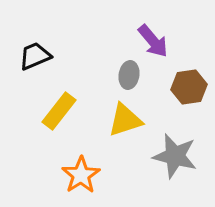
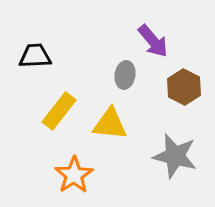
black trapezoid: rotated 20 degrees clockwise
gray ellipse: moved 4 px left
brown hexagon: moved 5 px left; rotated 24 degrees counterclockwise
yellow triangle: moved 15 px left, 4 px down; rotated 24 degrees clockwise
orange star: moved 7 px left
